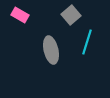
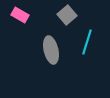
gray square: moved 4 px left
